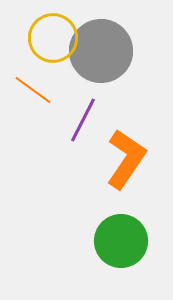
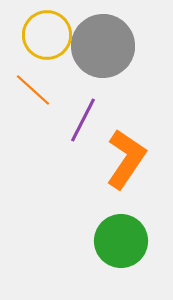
yellow circle: moved 6 px left, 3 px up
gray circle: moved 2 px right, 5 px up
orange line: rotated 6 degrees clockwise
